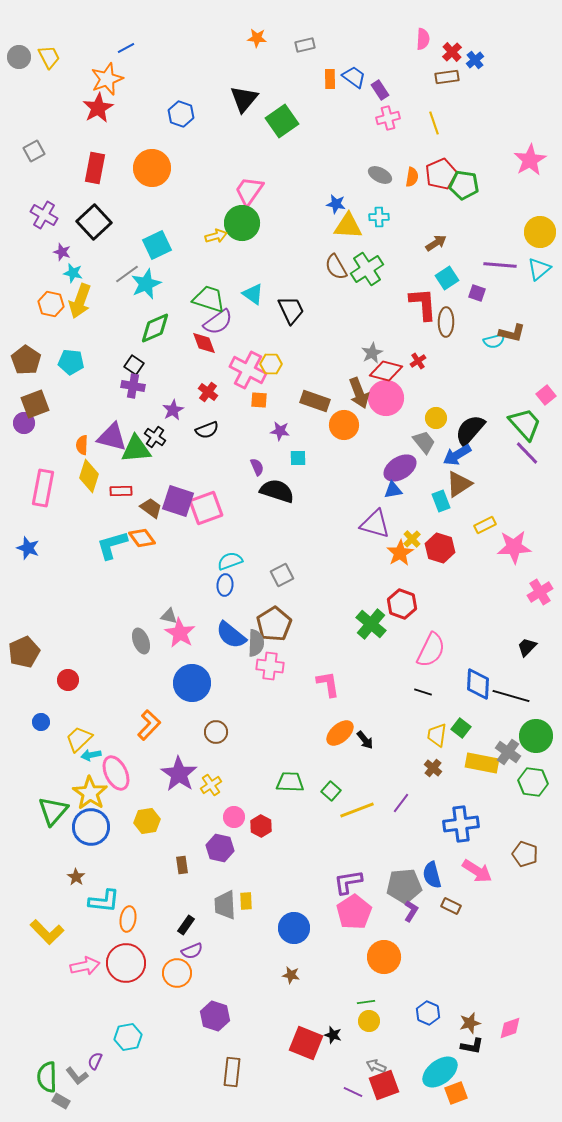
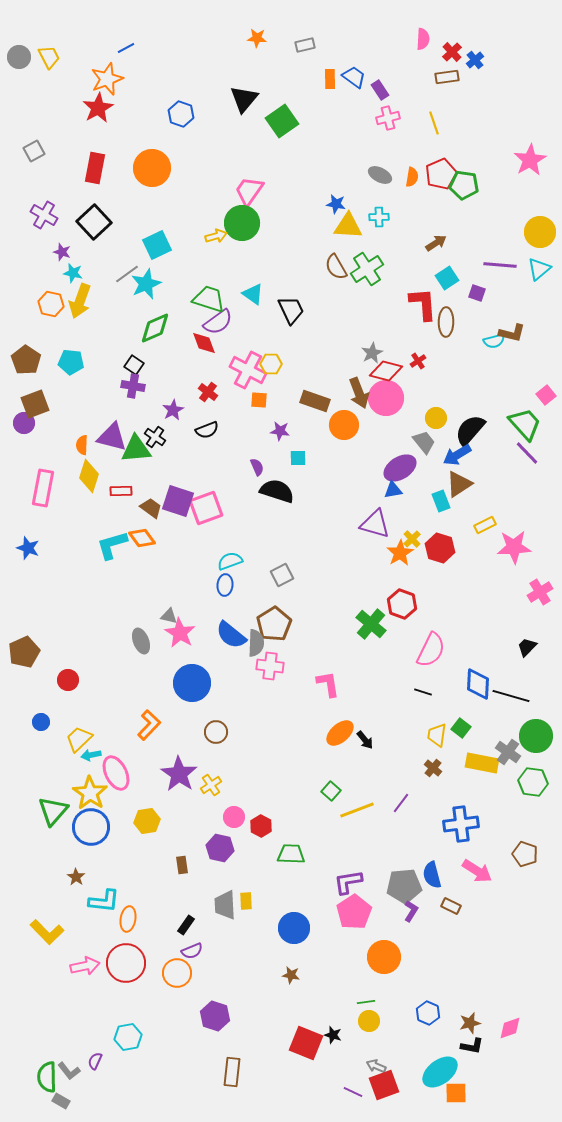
green trapezoid at (290, 782): moved 1 px right, 72 px down
gray L-shape at (77, 1076): moved 8 px left, 5 px up
orange square at (456, 1093): rotated 20 degrees clockwise
